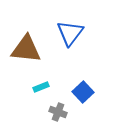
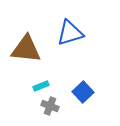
blue triangle: rotated 36 degrees clockwise
cyan rectangle: moved 1 px up
gray cross: moved 8 px left, 6 px up
